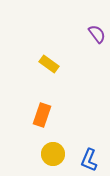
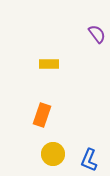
yellow rectangle: rotated 36 degrees counterclockwise
